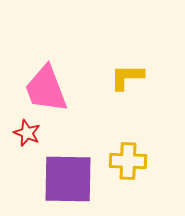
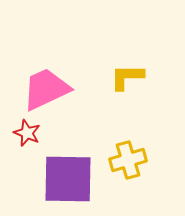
pink trapezoid: rotated 86 degrees clockwise
yellow cross: moved 1 px up; rotated 18 degrees counterclockwise
